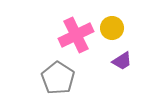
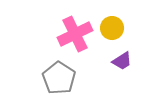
pink cross: moved 1 px left, 1 px up
gray pentagon: moved 1 px right
